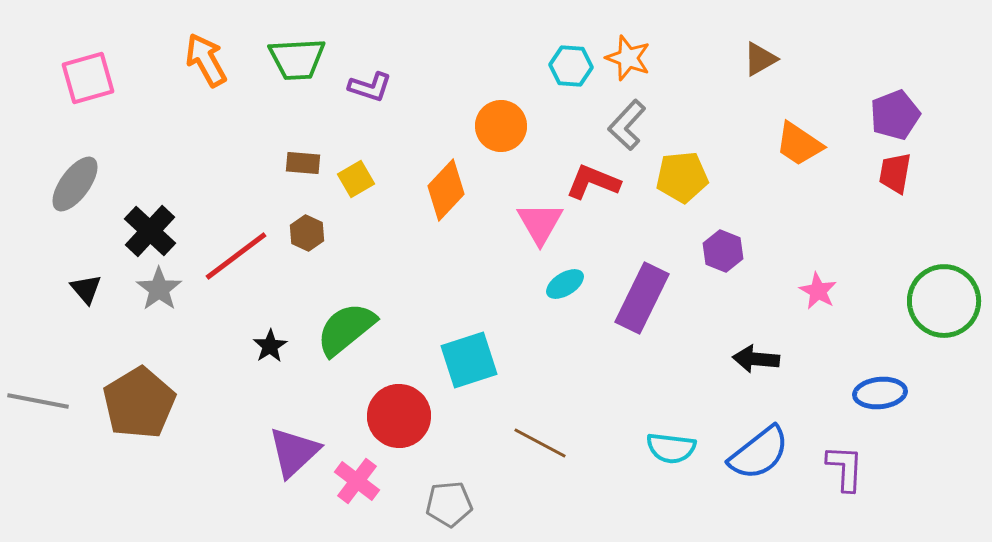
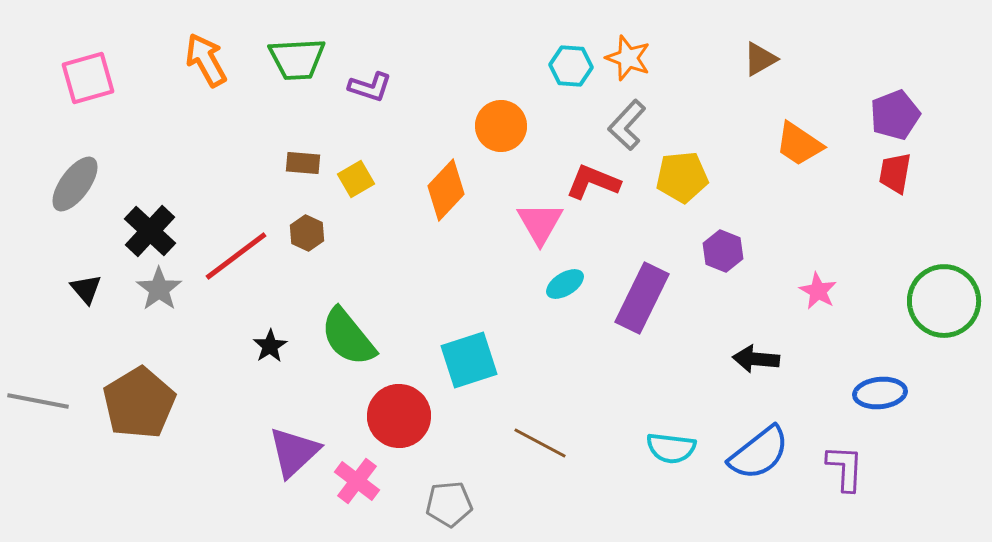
green semicircle at (346, 329): moved 2 px right, 8 px down; rotated 90 degrees counterclockwise
